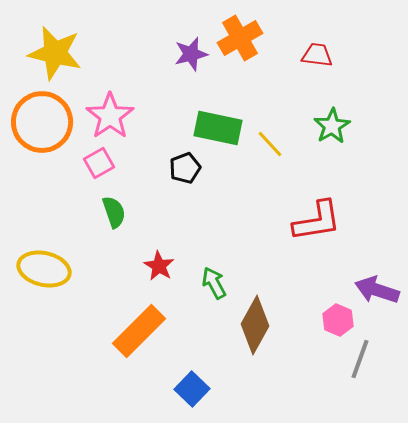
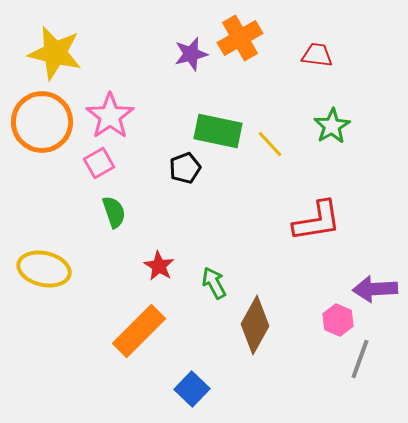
green rectangle: moved 3 px down
purple arrow: moved 2 px left, 1 px up; rotated 21 degrees counterclockwise
